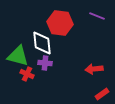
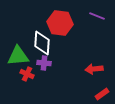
white diamond: rotated 10 degrees clockwise
green triangle: rotated 20 degrees counterclockwise
purple cross: moved 1 px left
